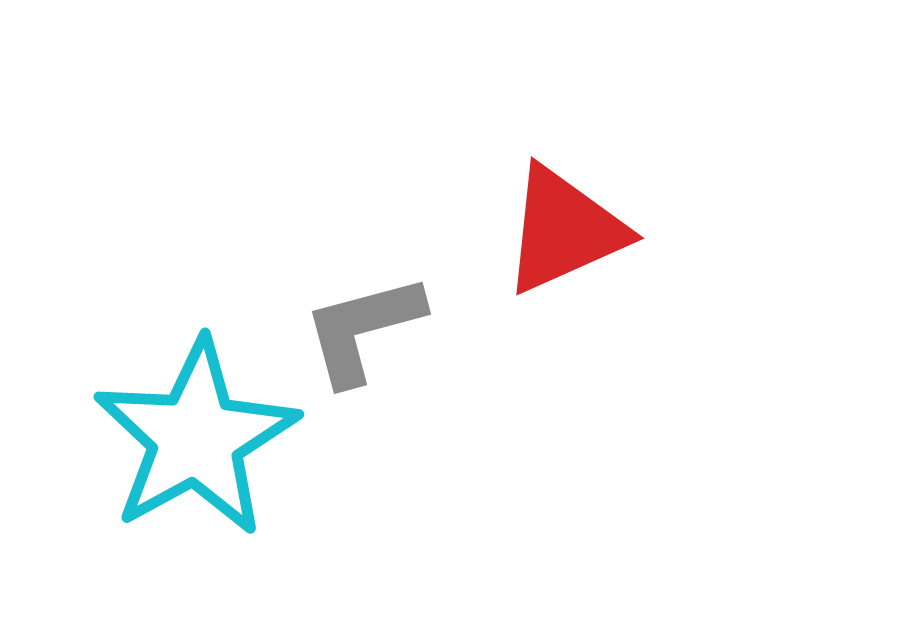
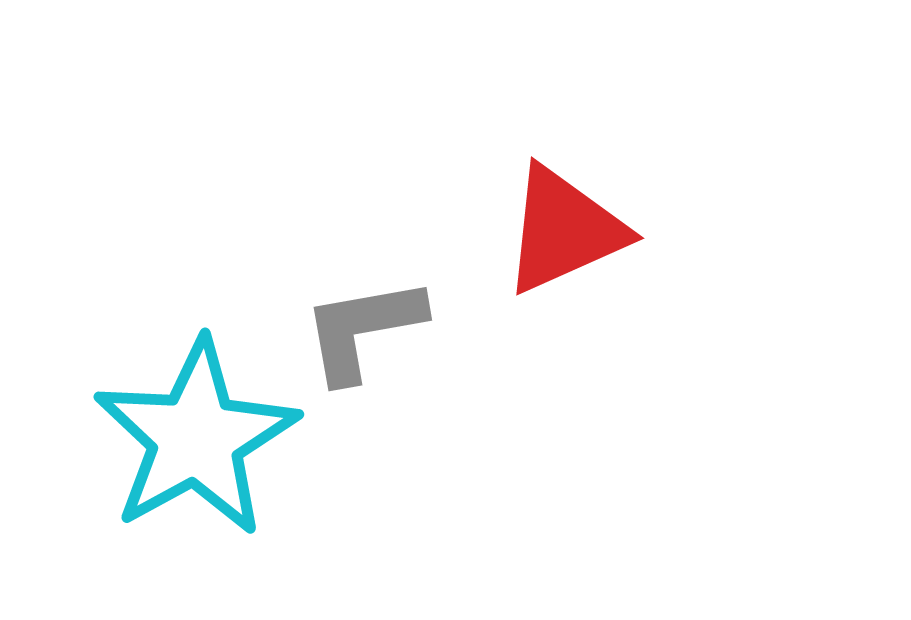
gray L-shape: rotated 5 degrees clockwise
